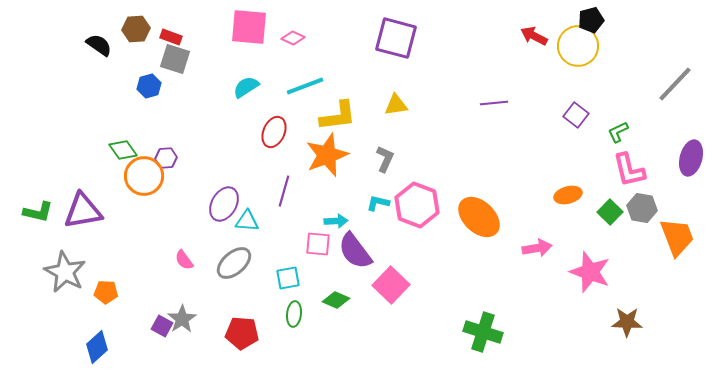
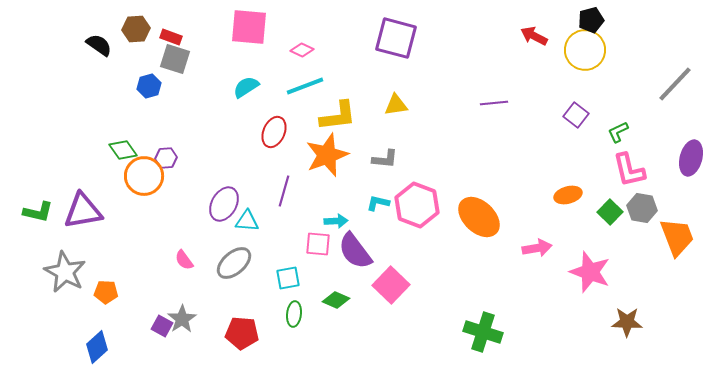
pink diamond at (293, 38): moved 9 px right, 12 px down
yellow circle at (578, 46): moved 7 px right, 4 px down
gray L-shape at (385, 159): rotated 72 degrees clockwise
